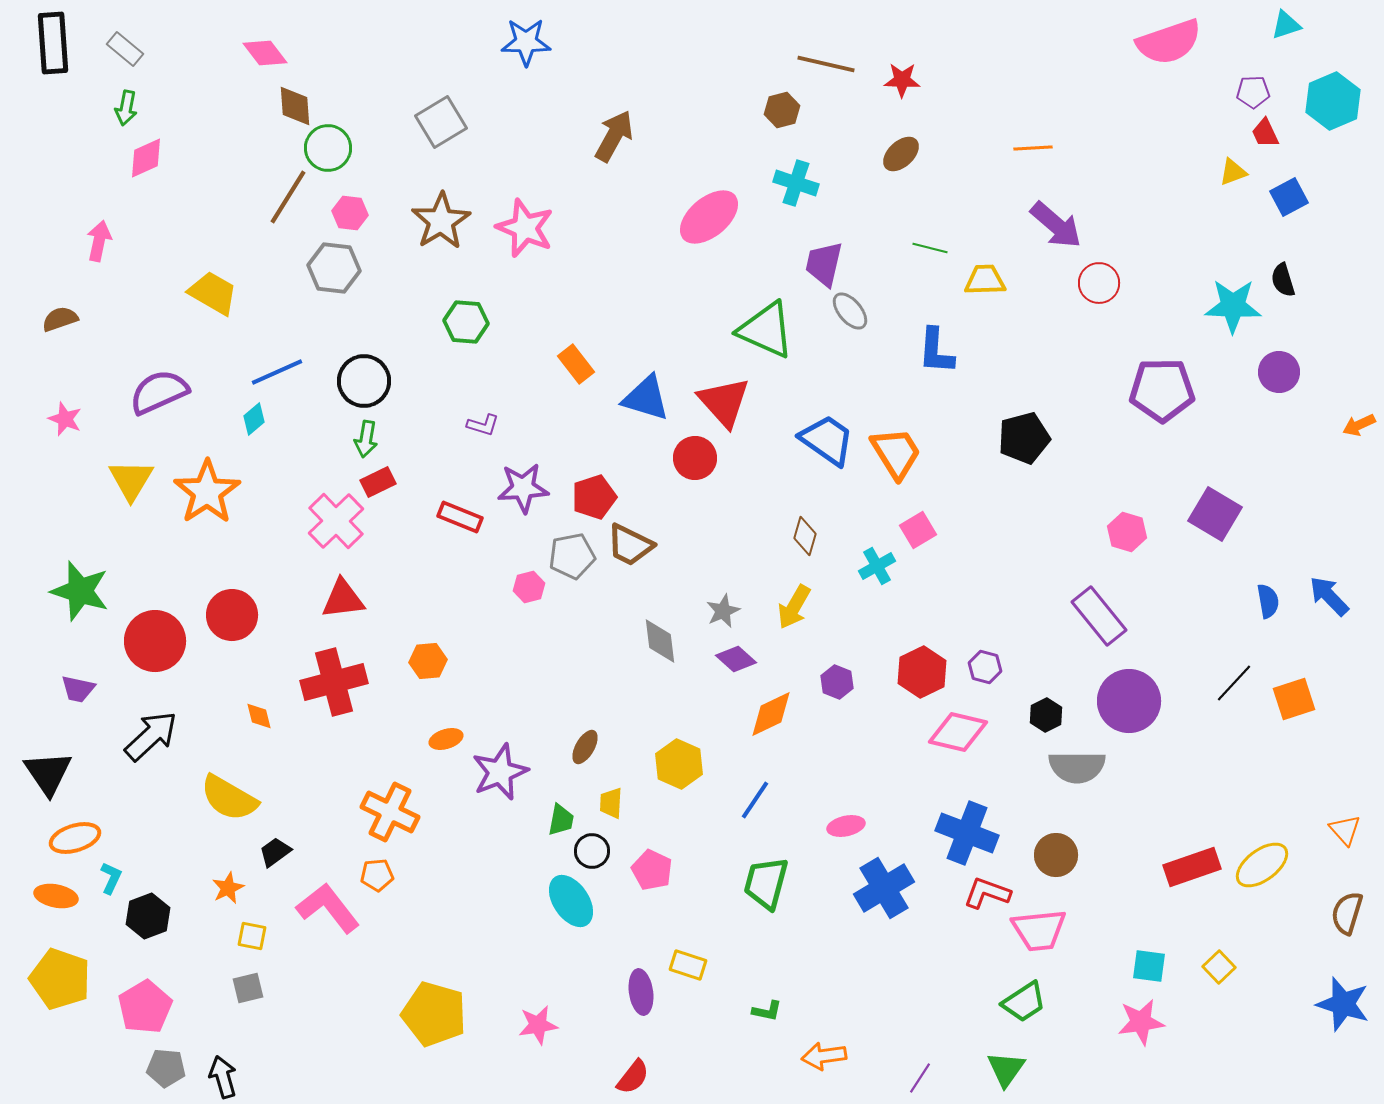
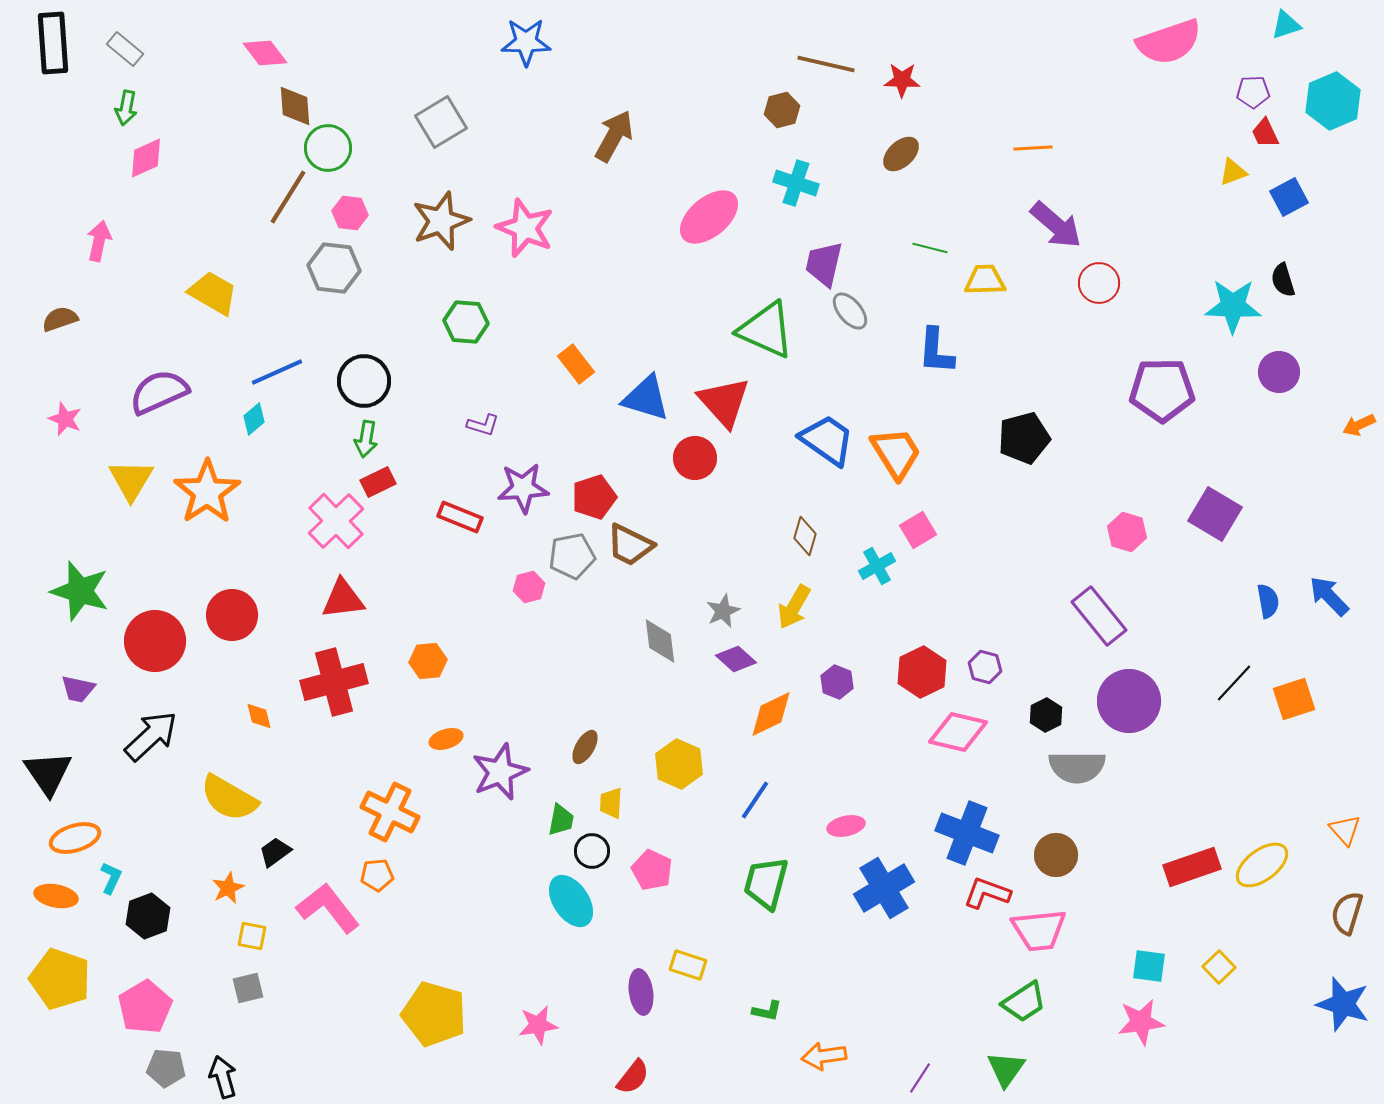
brown star at (441, 221): rotated 12 degrees clockwise
